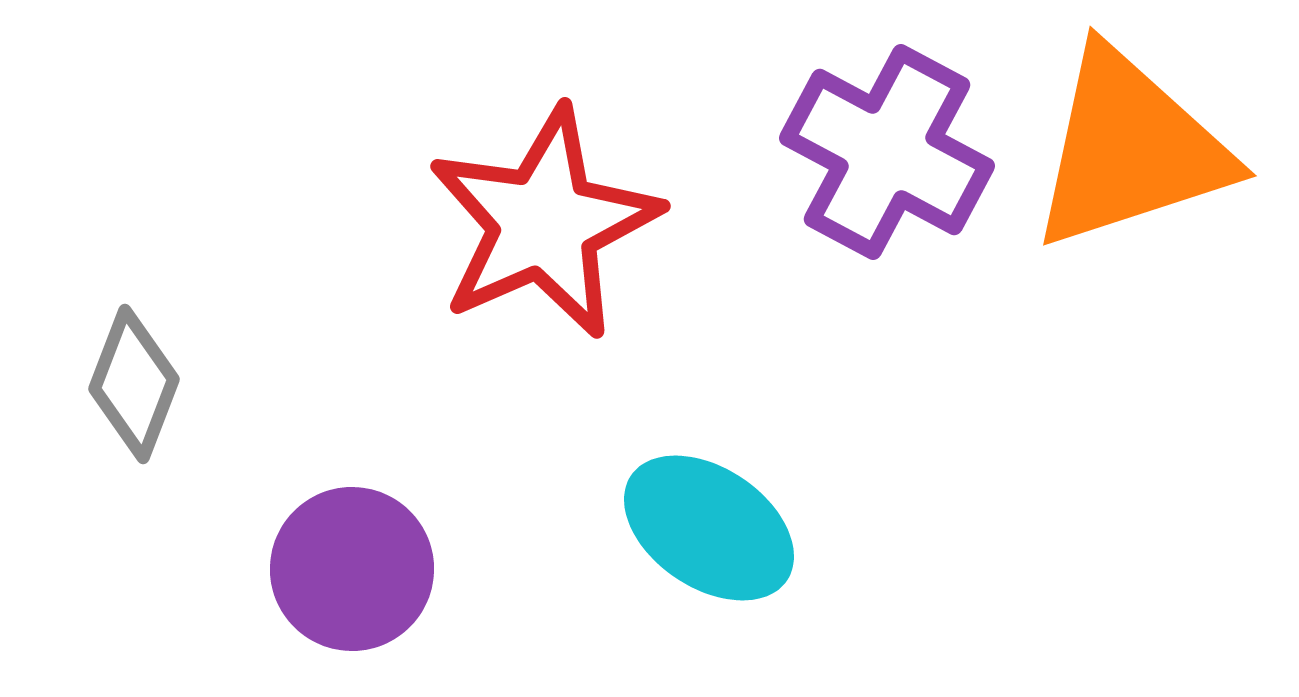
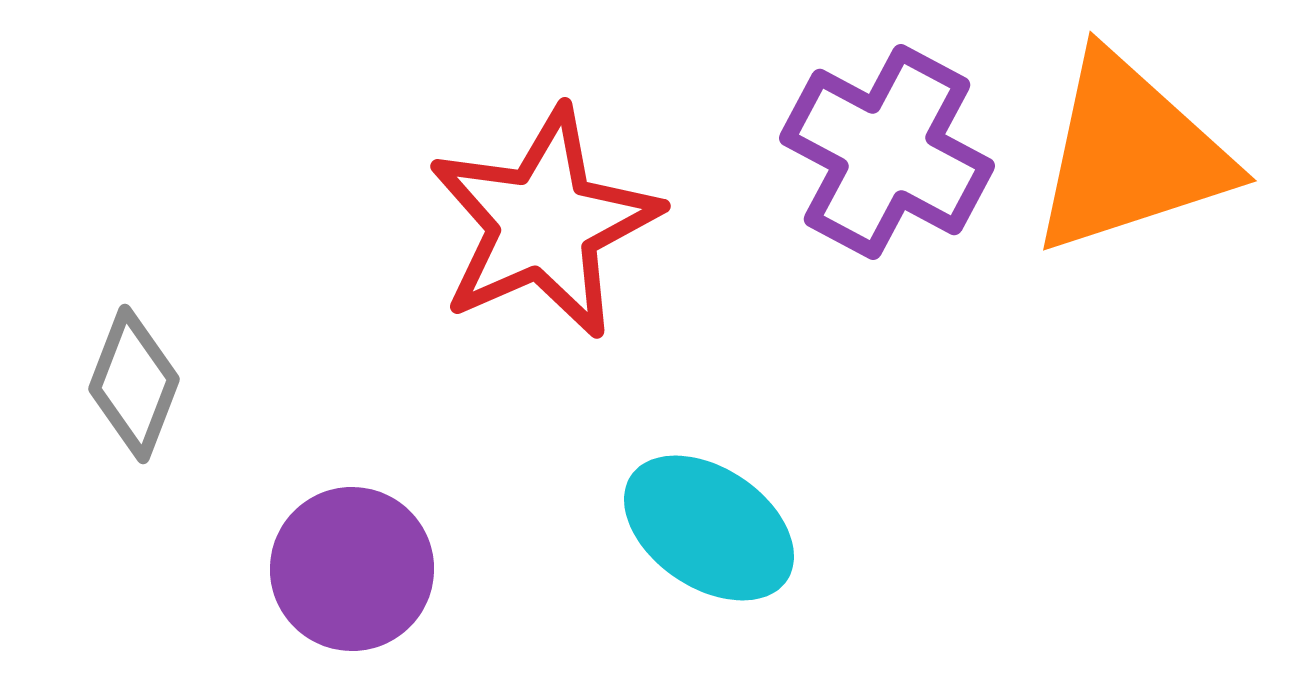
orange triangle: moved 5 px down
